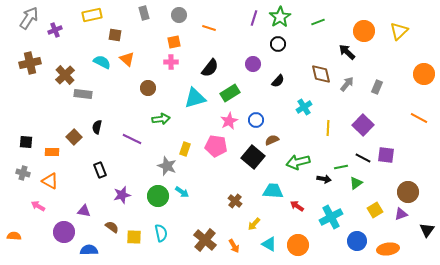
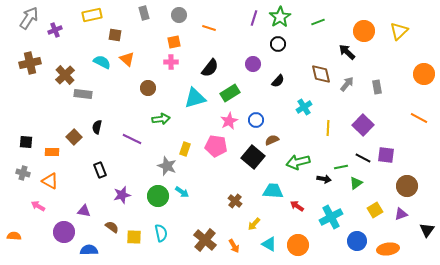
gray rectangle at (377, 87): rotated 32 degrees counterclockwise
brown circle at (408, 192): moved 1 px left, 6 px up
